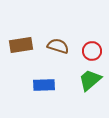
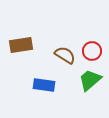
brown semicircle: moved 7 px right, 9 px down; rotated 15 degrees clockwise
blue rectangle: rotated 10 degrees clockwise
